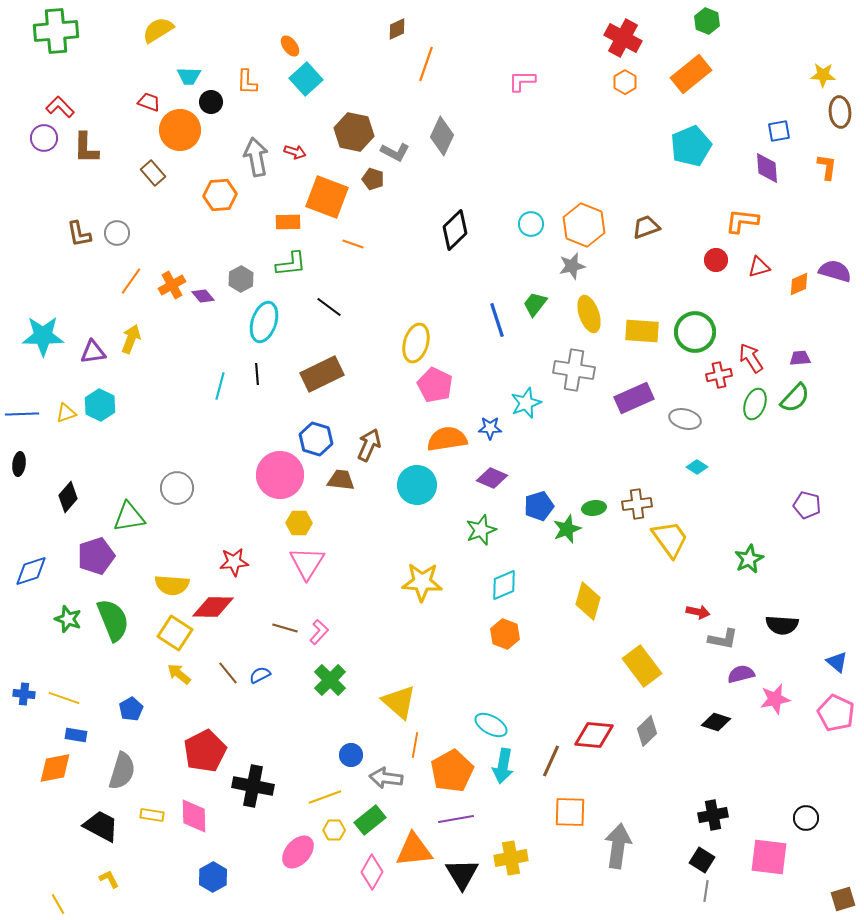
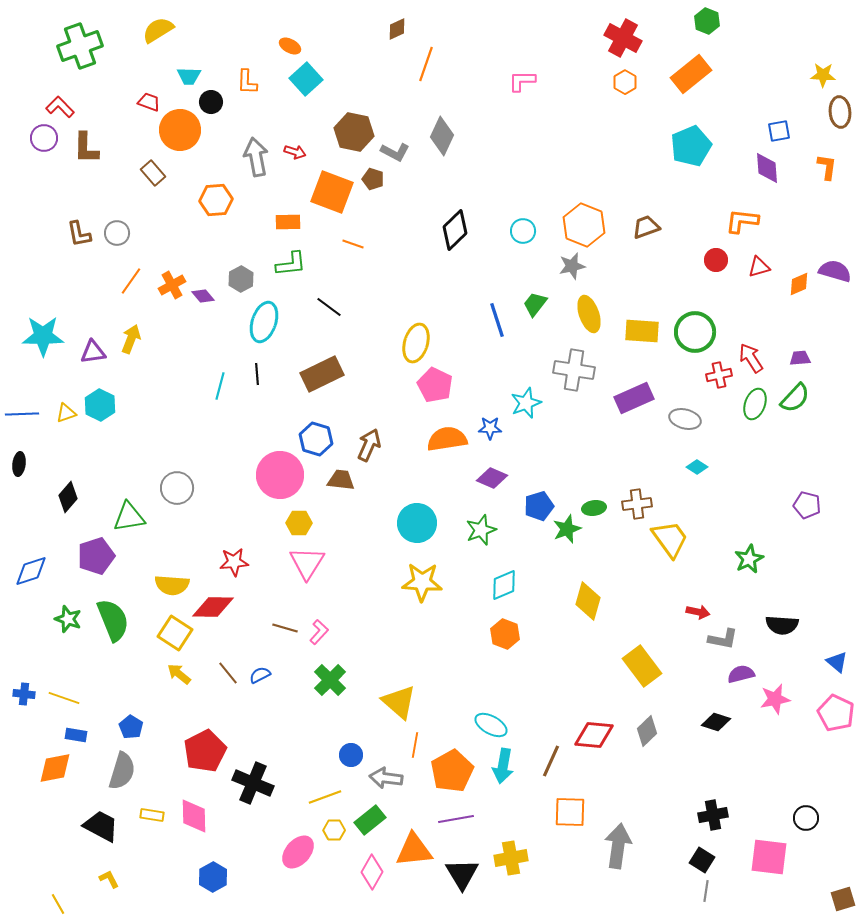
green cross at (56, 31): moved 24 px right, 15 px down; rotated 15 degrees counterclockwise
orange ellipse at (290, 46): rotated 25 degrees counterclockwise
orange hexagon at (220, 195): moved 4 px left, 5 px down
orange square at (327, 197): moved 5 px right, 5 px up
cyan circle at (531, 224): moved 8 px left, 7 px down
cyan circle at (417, 485): moved 38 px down
blue pentagon at (131, 709): moved 18 px down; rotated 10 degrees counterclockwise
black cross at (253, 786): moved 3 px up; rotated 12 degrees clockwise
